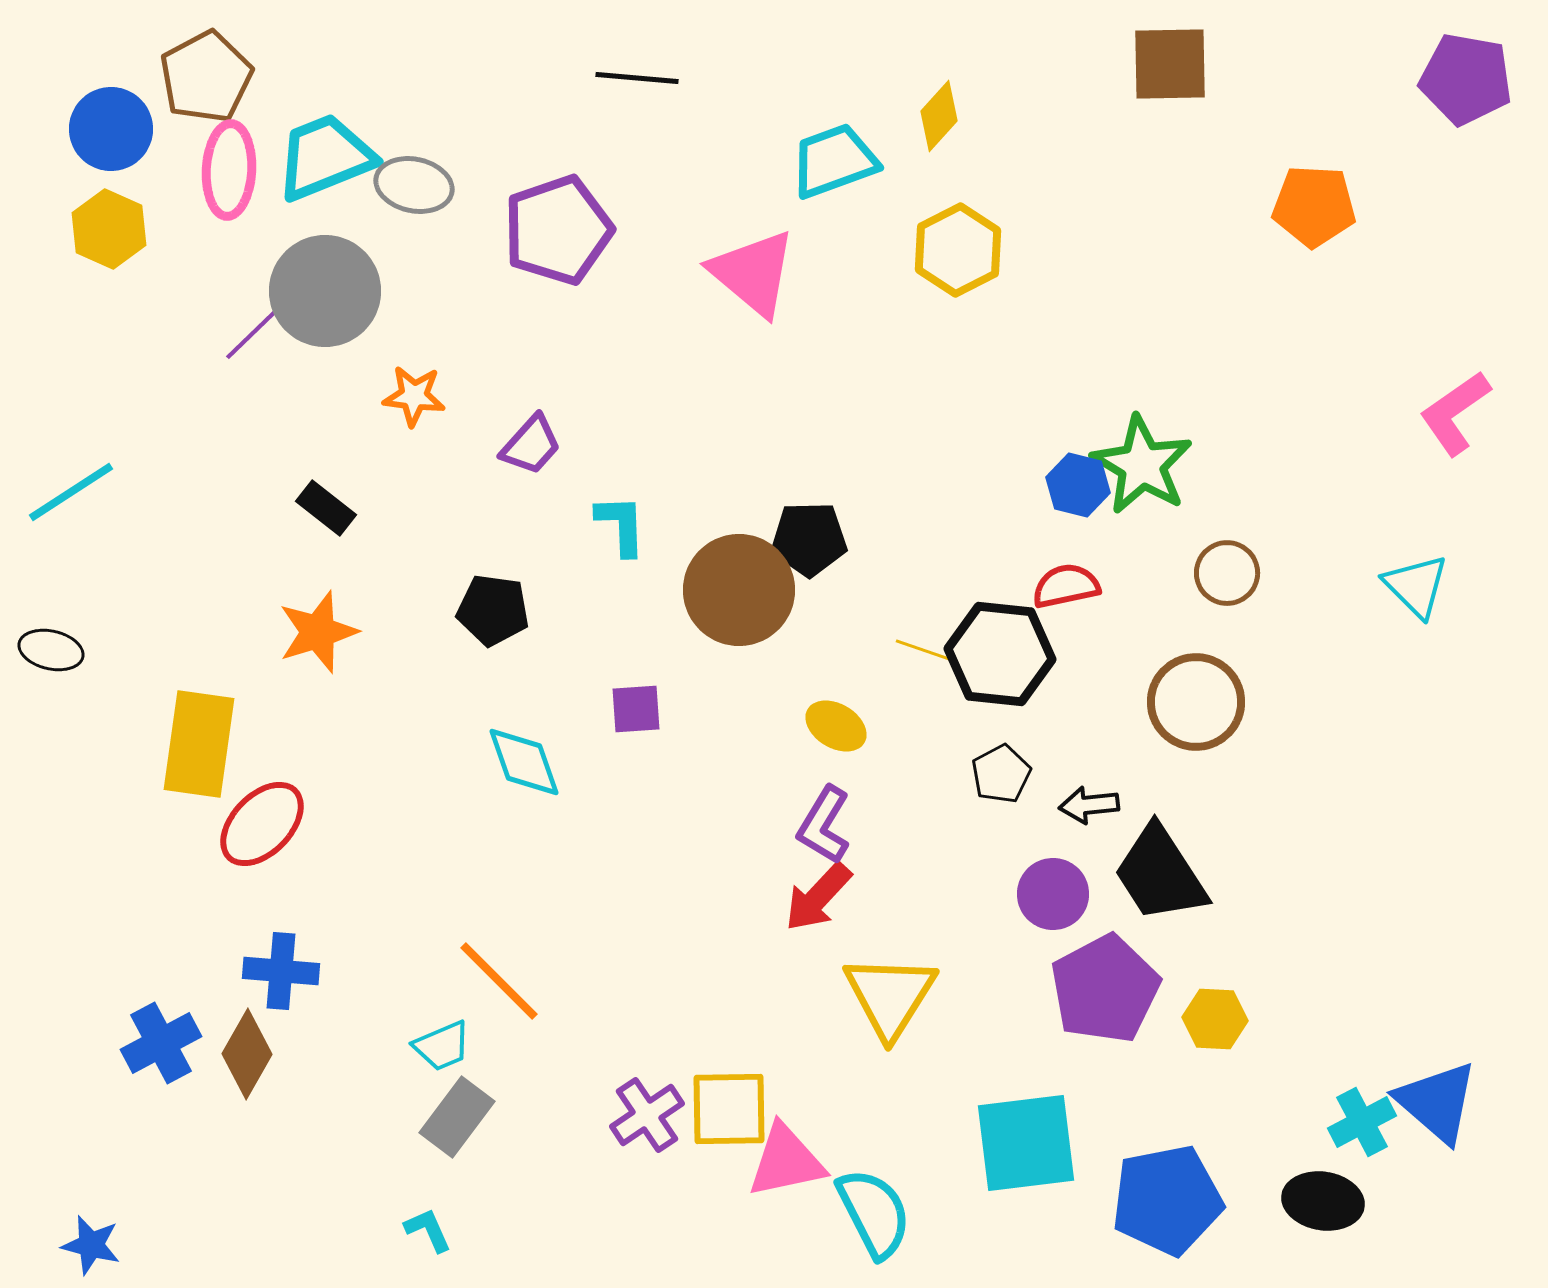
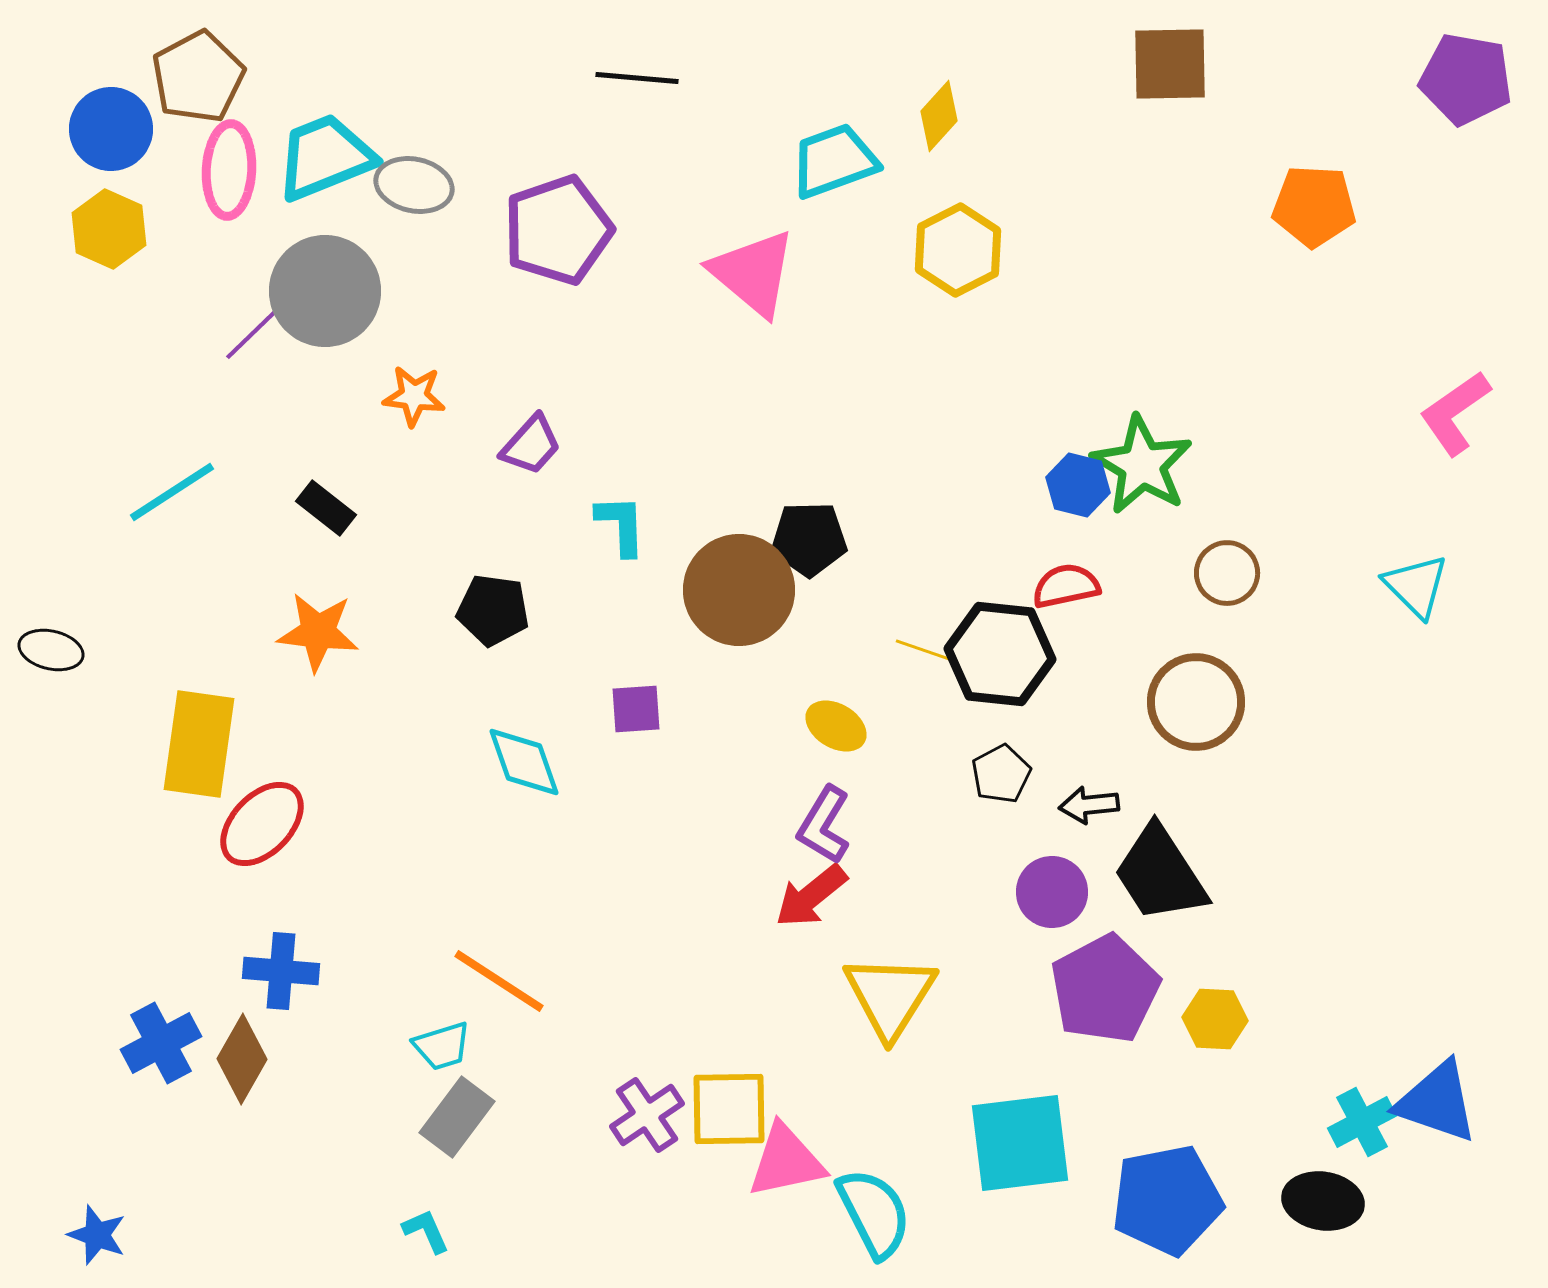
brown pentagon at (206, 77): moved 8 px left
cyan line at (71, 492): moved 101 px right
orange star at (318, 632): rotated 24 degrees clockwise
purple circle at (1053, 894): moved 1 px left, 2 px up
red arrow at (818, 897): moved 7 px left, 1 px up; rotated 8 degrees clockwise
orange line at (499, 981): rotated 12 degrees counterclockwise
cyan trapezoid at (442, 1046): rotated 6 degrees clockwise
brown diamond at (247, 1054): moved 5 px left, 5 px down
blue triangle at (1437, 1102): rotated 22 degrees counterclockwise
cyan square at (1026, 1143): moved 6 px left
cyan L-shape at (428, 1230): moved 2 px left, 1 px down
blue star at (91, 1245): moved 6 px right, 10 px up; rotated 6 degrees clockwise
